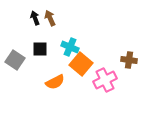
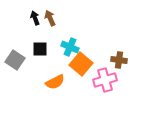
brown cross: moved 10 px left
pink cross: rotated 10 degrees clockwise
